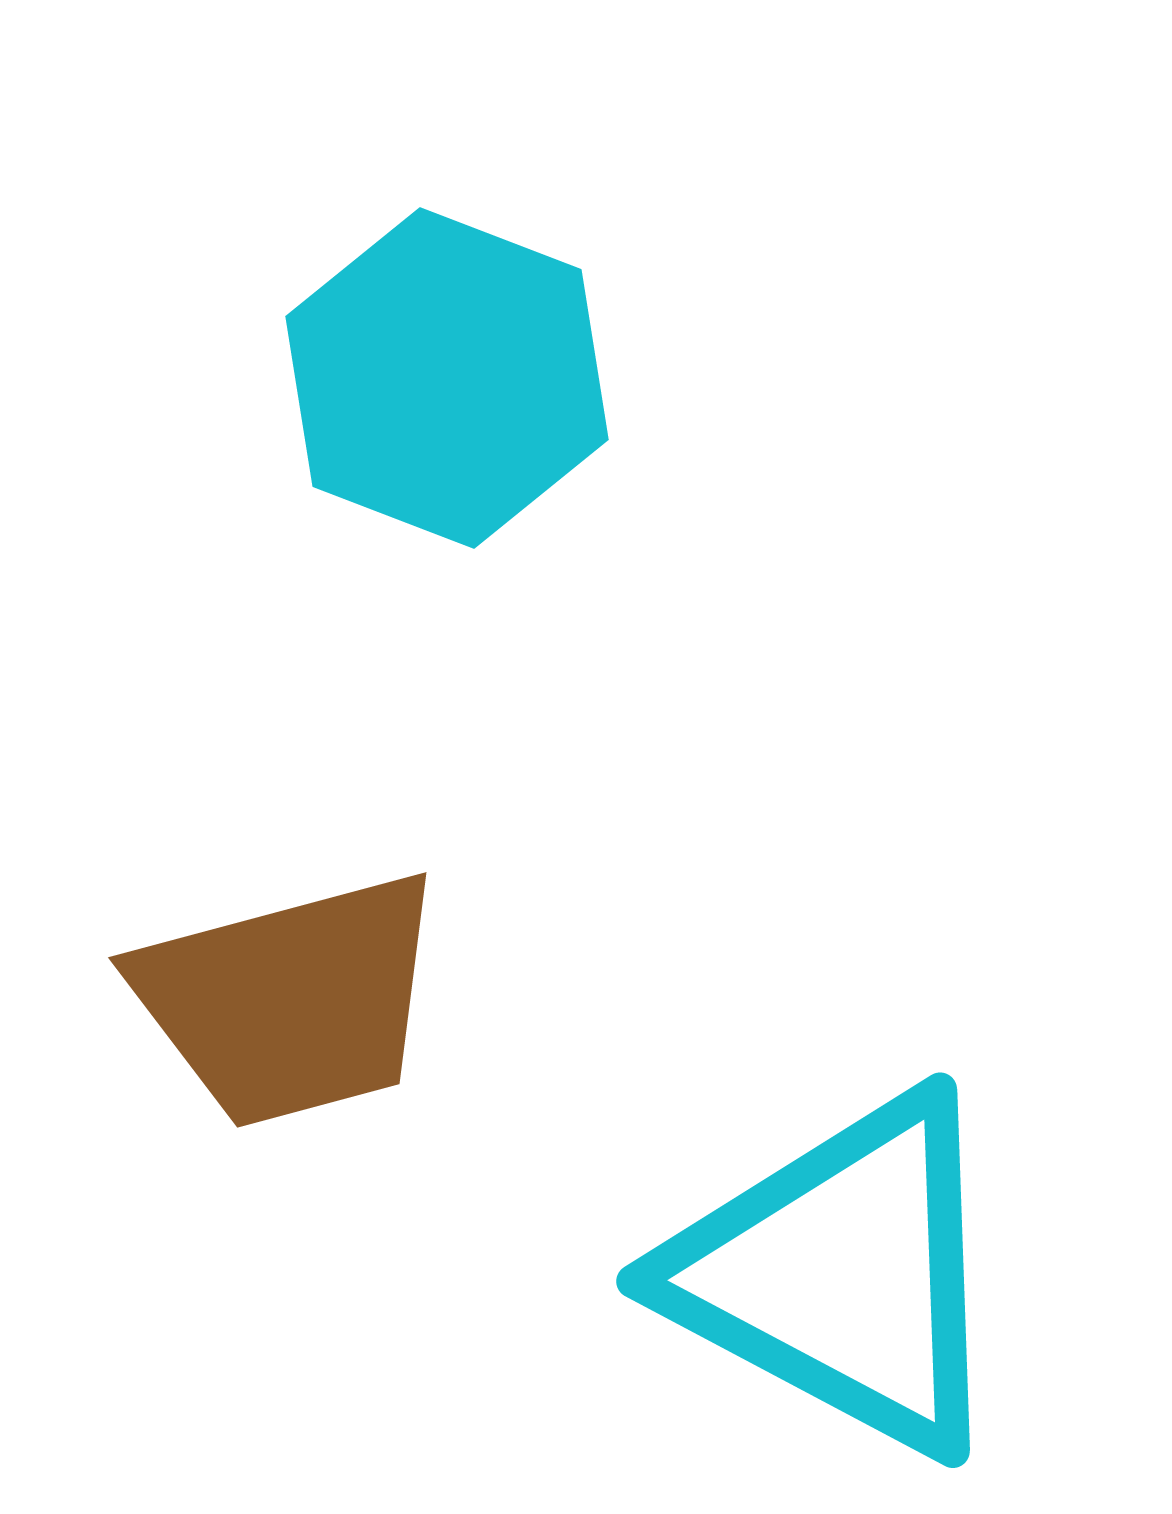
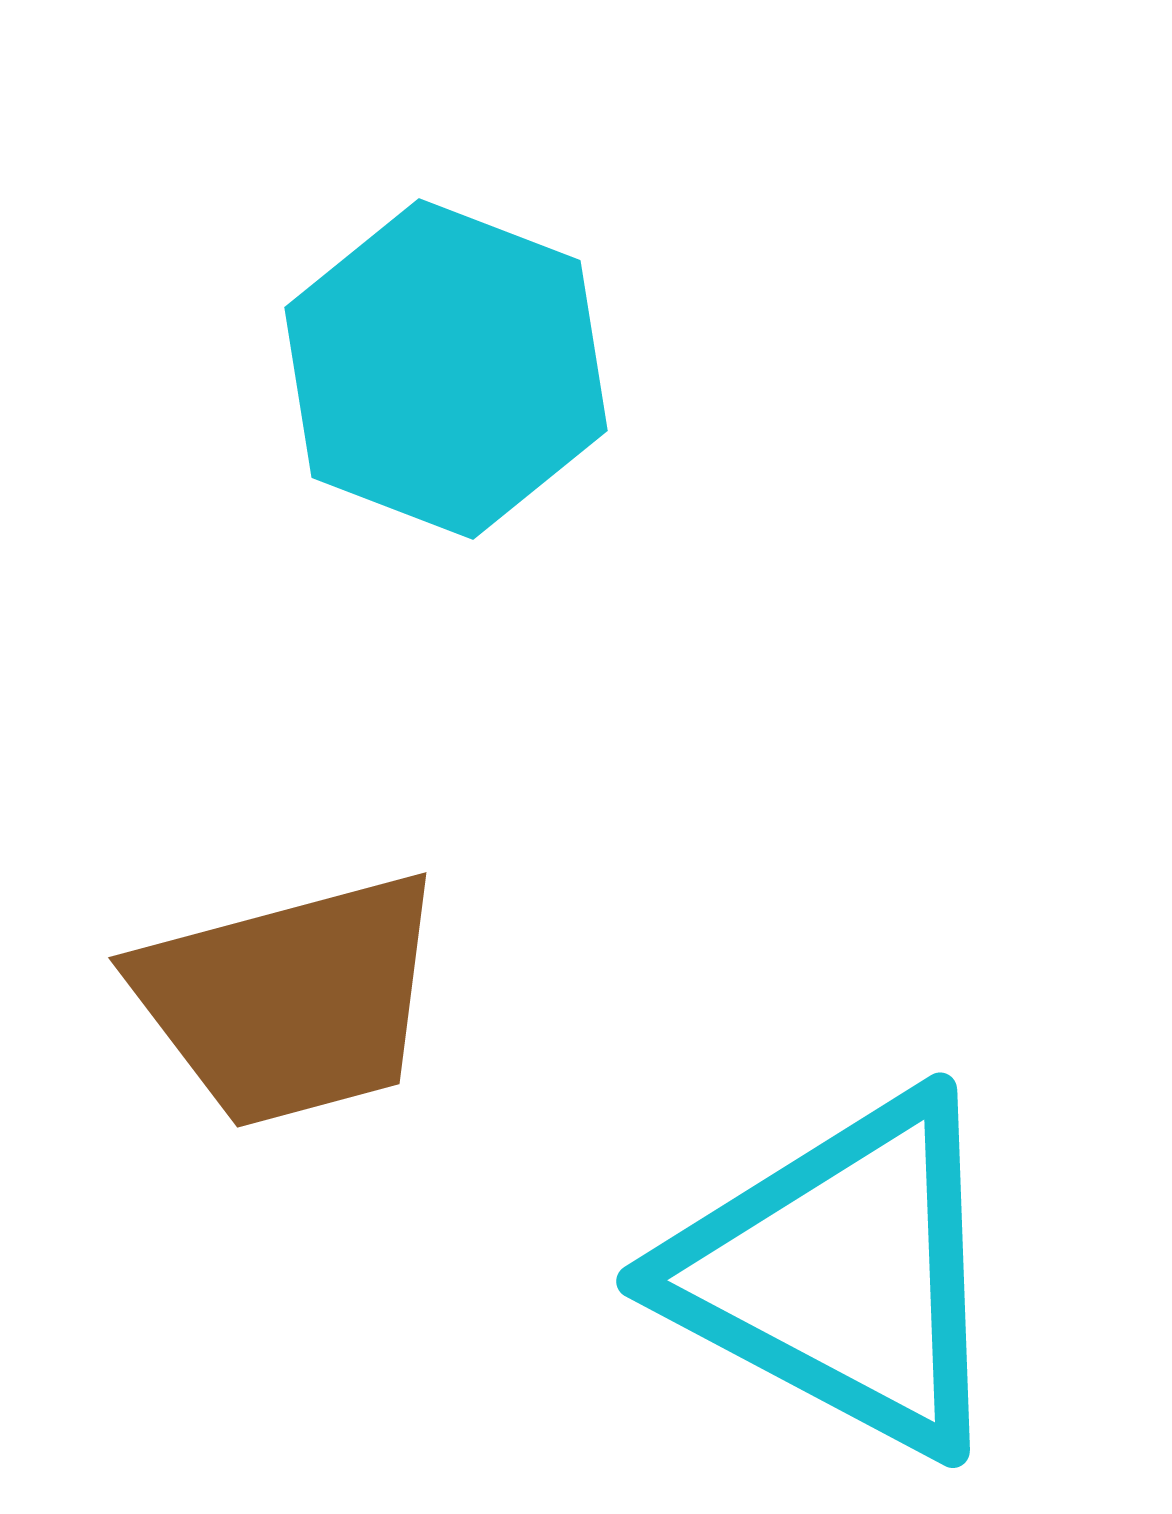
cyan hexagon: moved 1 px left, 9 px up
